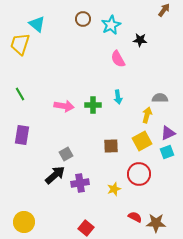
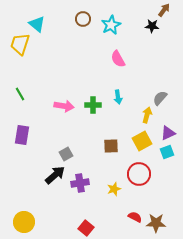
black star: moved 12 px right, 14 px up
gray semicircle: rotated 49 degrees counterclockwise
